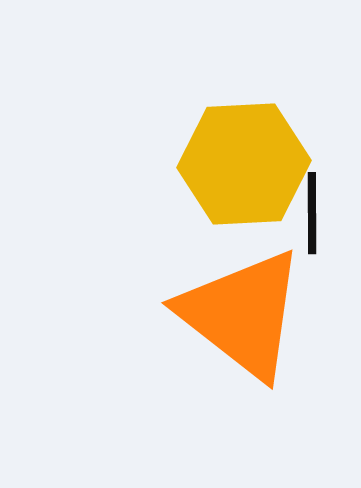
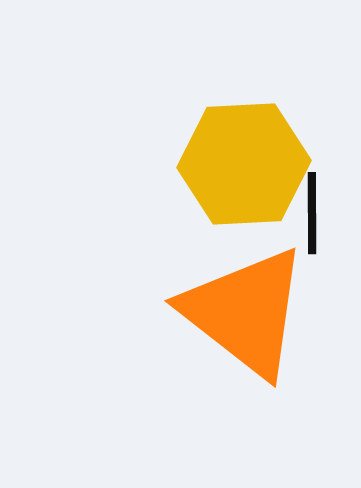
orange triangle: moved 3 px right, 2 px up
